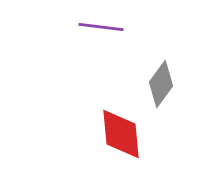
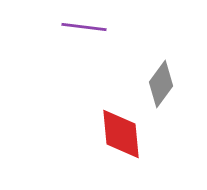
purple line: moved 17 px left
